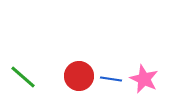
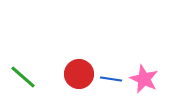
red circle: moved 2 px up
